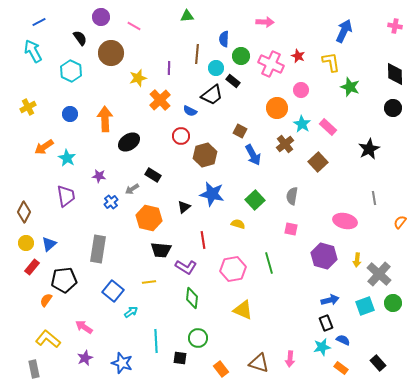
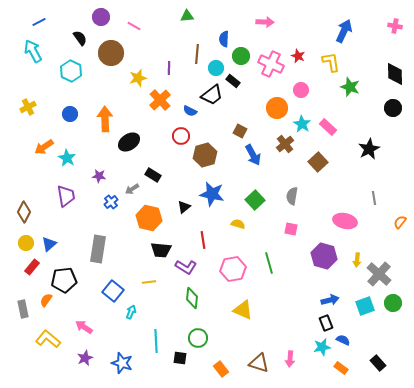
cyan arrow at (131, 312): rotated 32 degrees counterclockwise
gray rectangle at (34, 369): moved 11 px left, 60 px up
